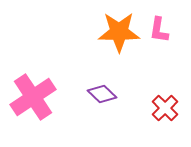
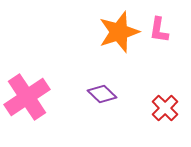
orange star: rotated 18 degrees counterclockwise
pink cross: moved 6 px left
